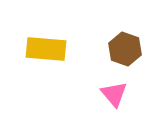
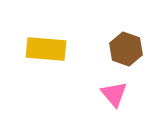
brown hexagon: moved 1 px right
